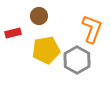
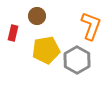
brown circle: moved 2 px left
orange L-shape: moved 1 px left, 3 px up
red rectangle: rotated 63 degrees counterclockwise
